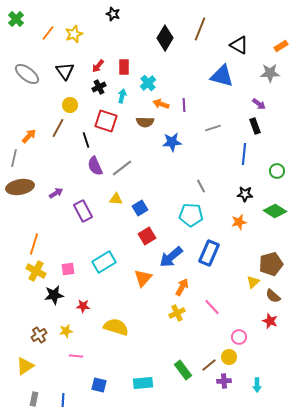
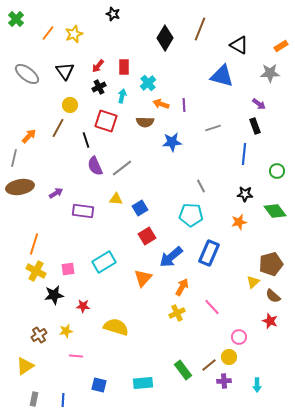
purple rectangle at (83, 211): rotated 55 degrees counterclockwise
green diamond at (275, 211): rotated 20 degrees clockwise
